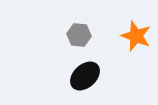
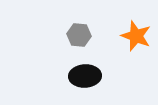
black ellipse: rotated 40 degrees clockwise
